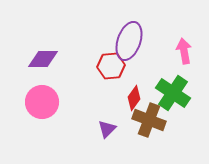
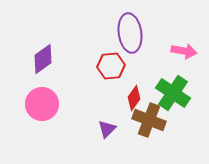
purple ellipse: moved 1 px right, 8 px up; rotated 27 degrees counterclockwise
pink arrow: rotated 110 degrees clockwise
purple diamond: rotated 36 degrees counterclockwise
pink circle: moved 2 px down
